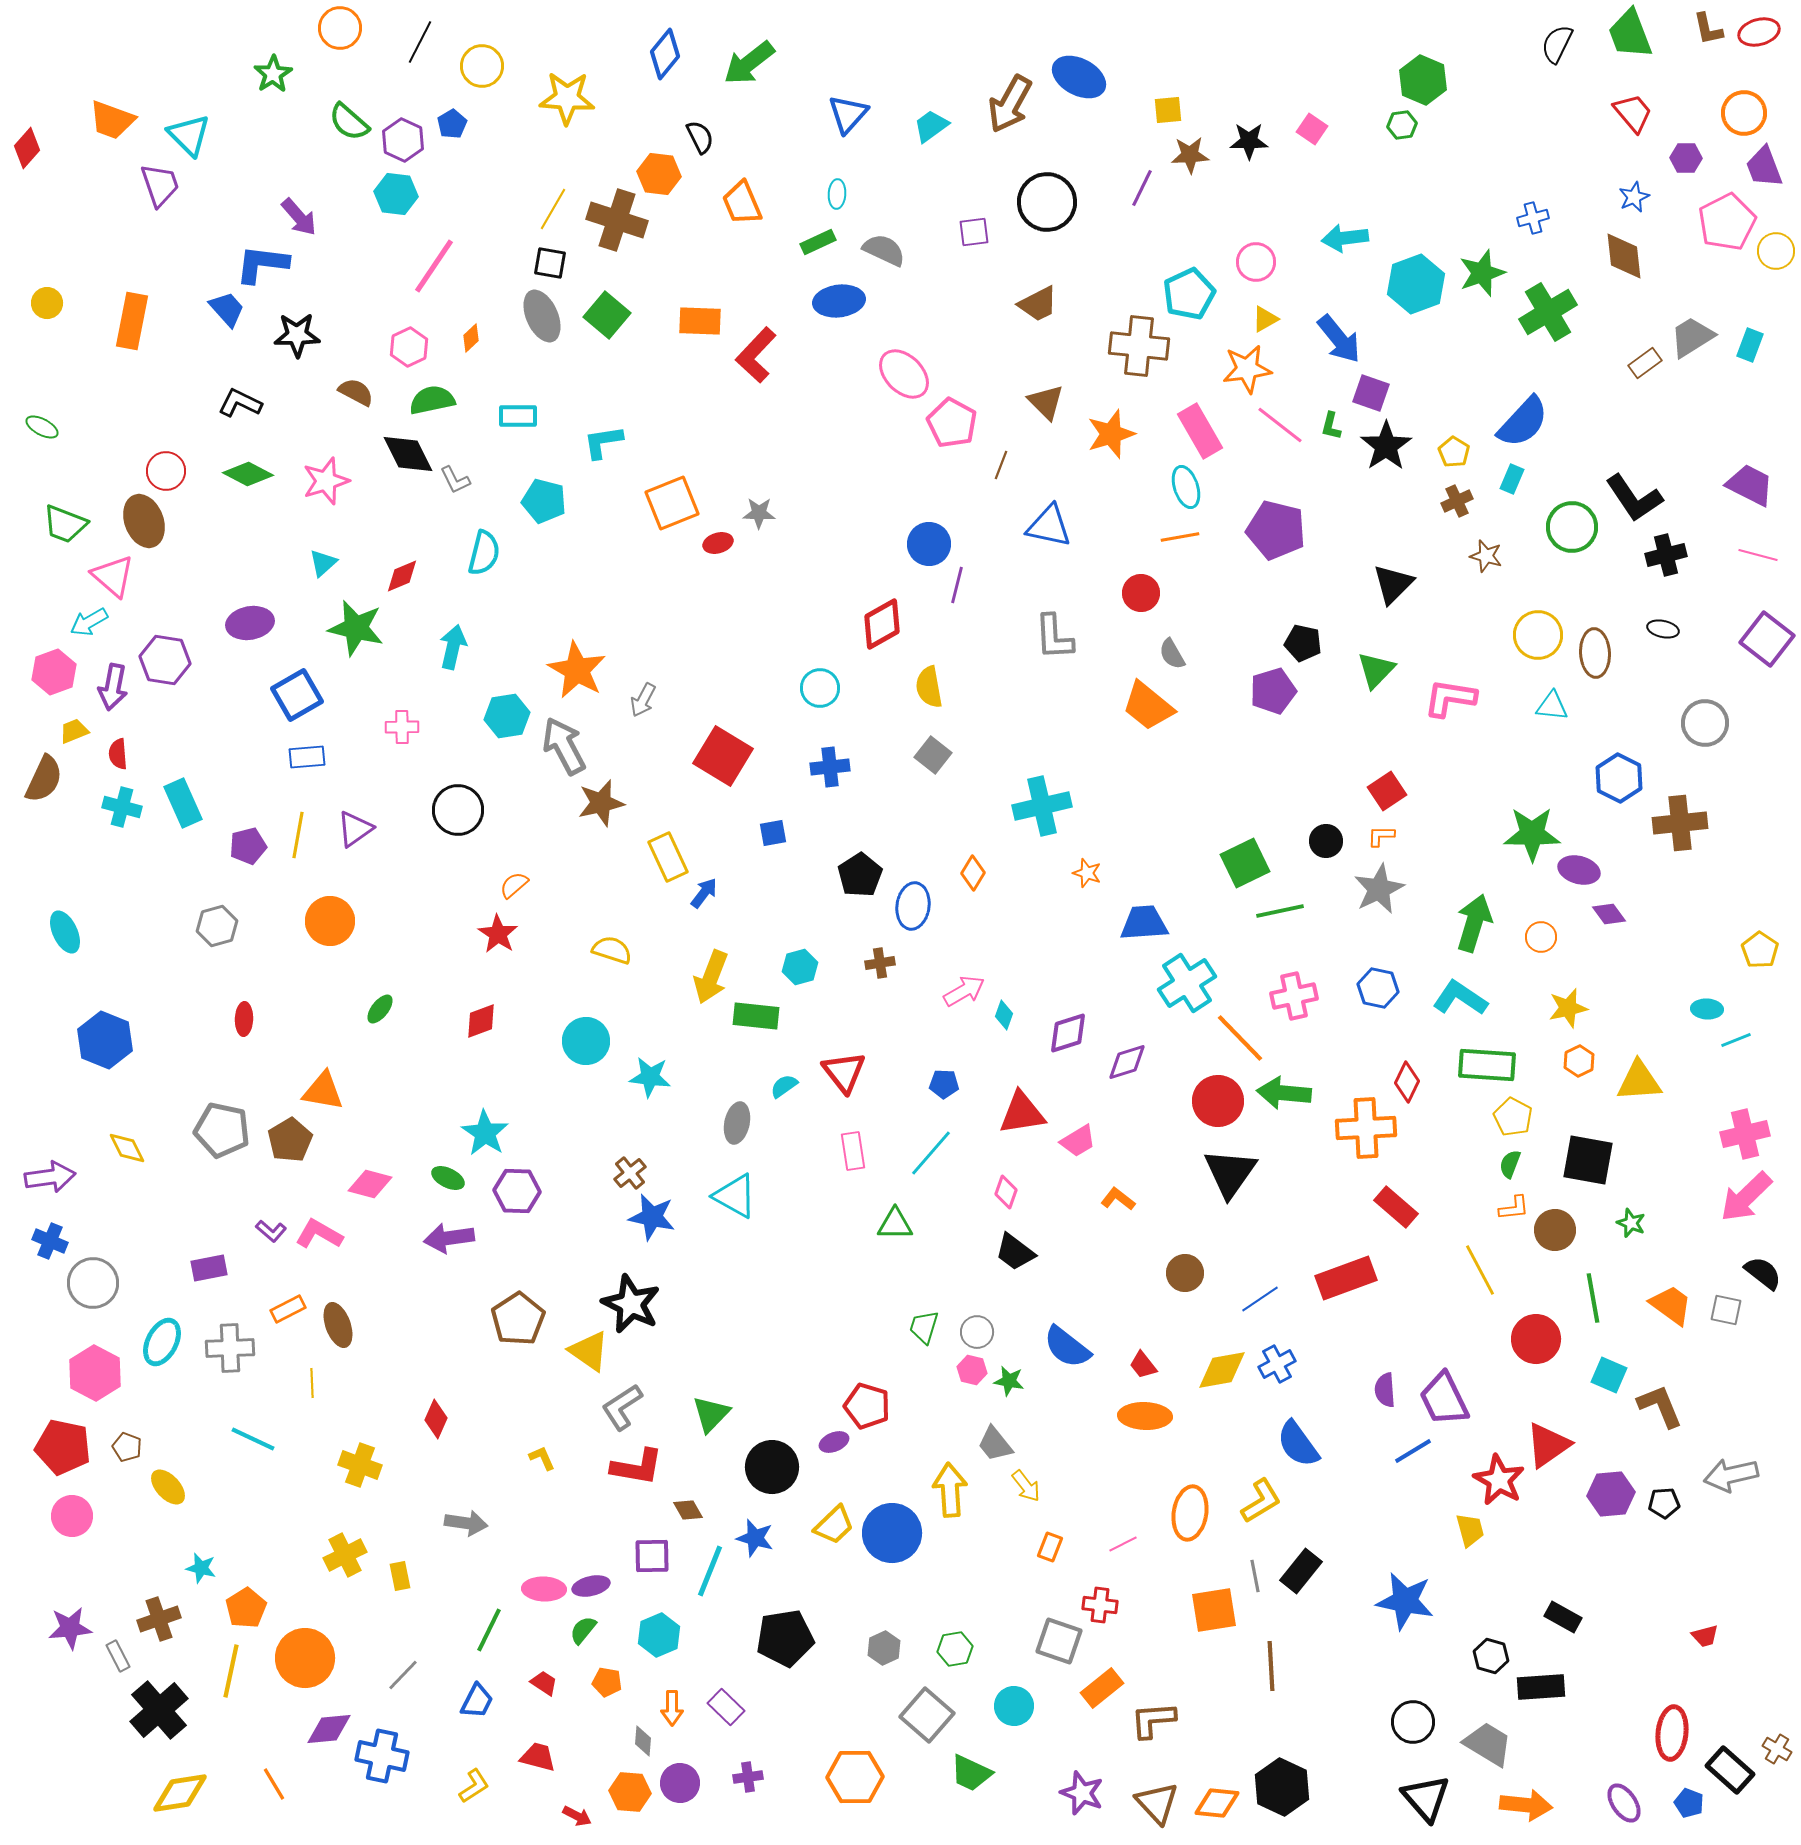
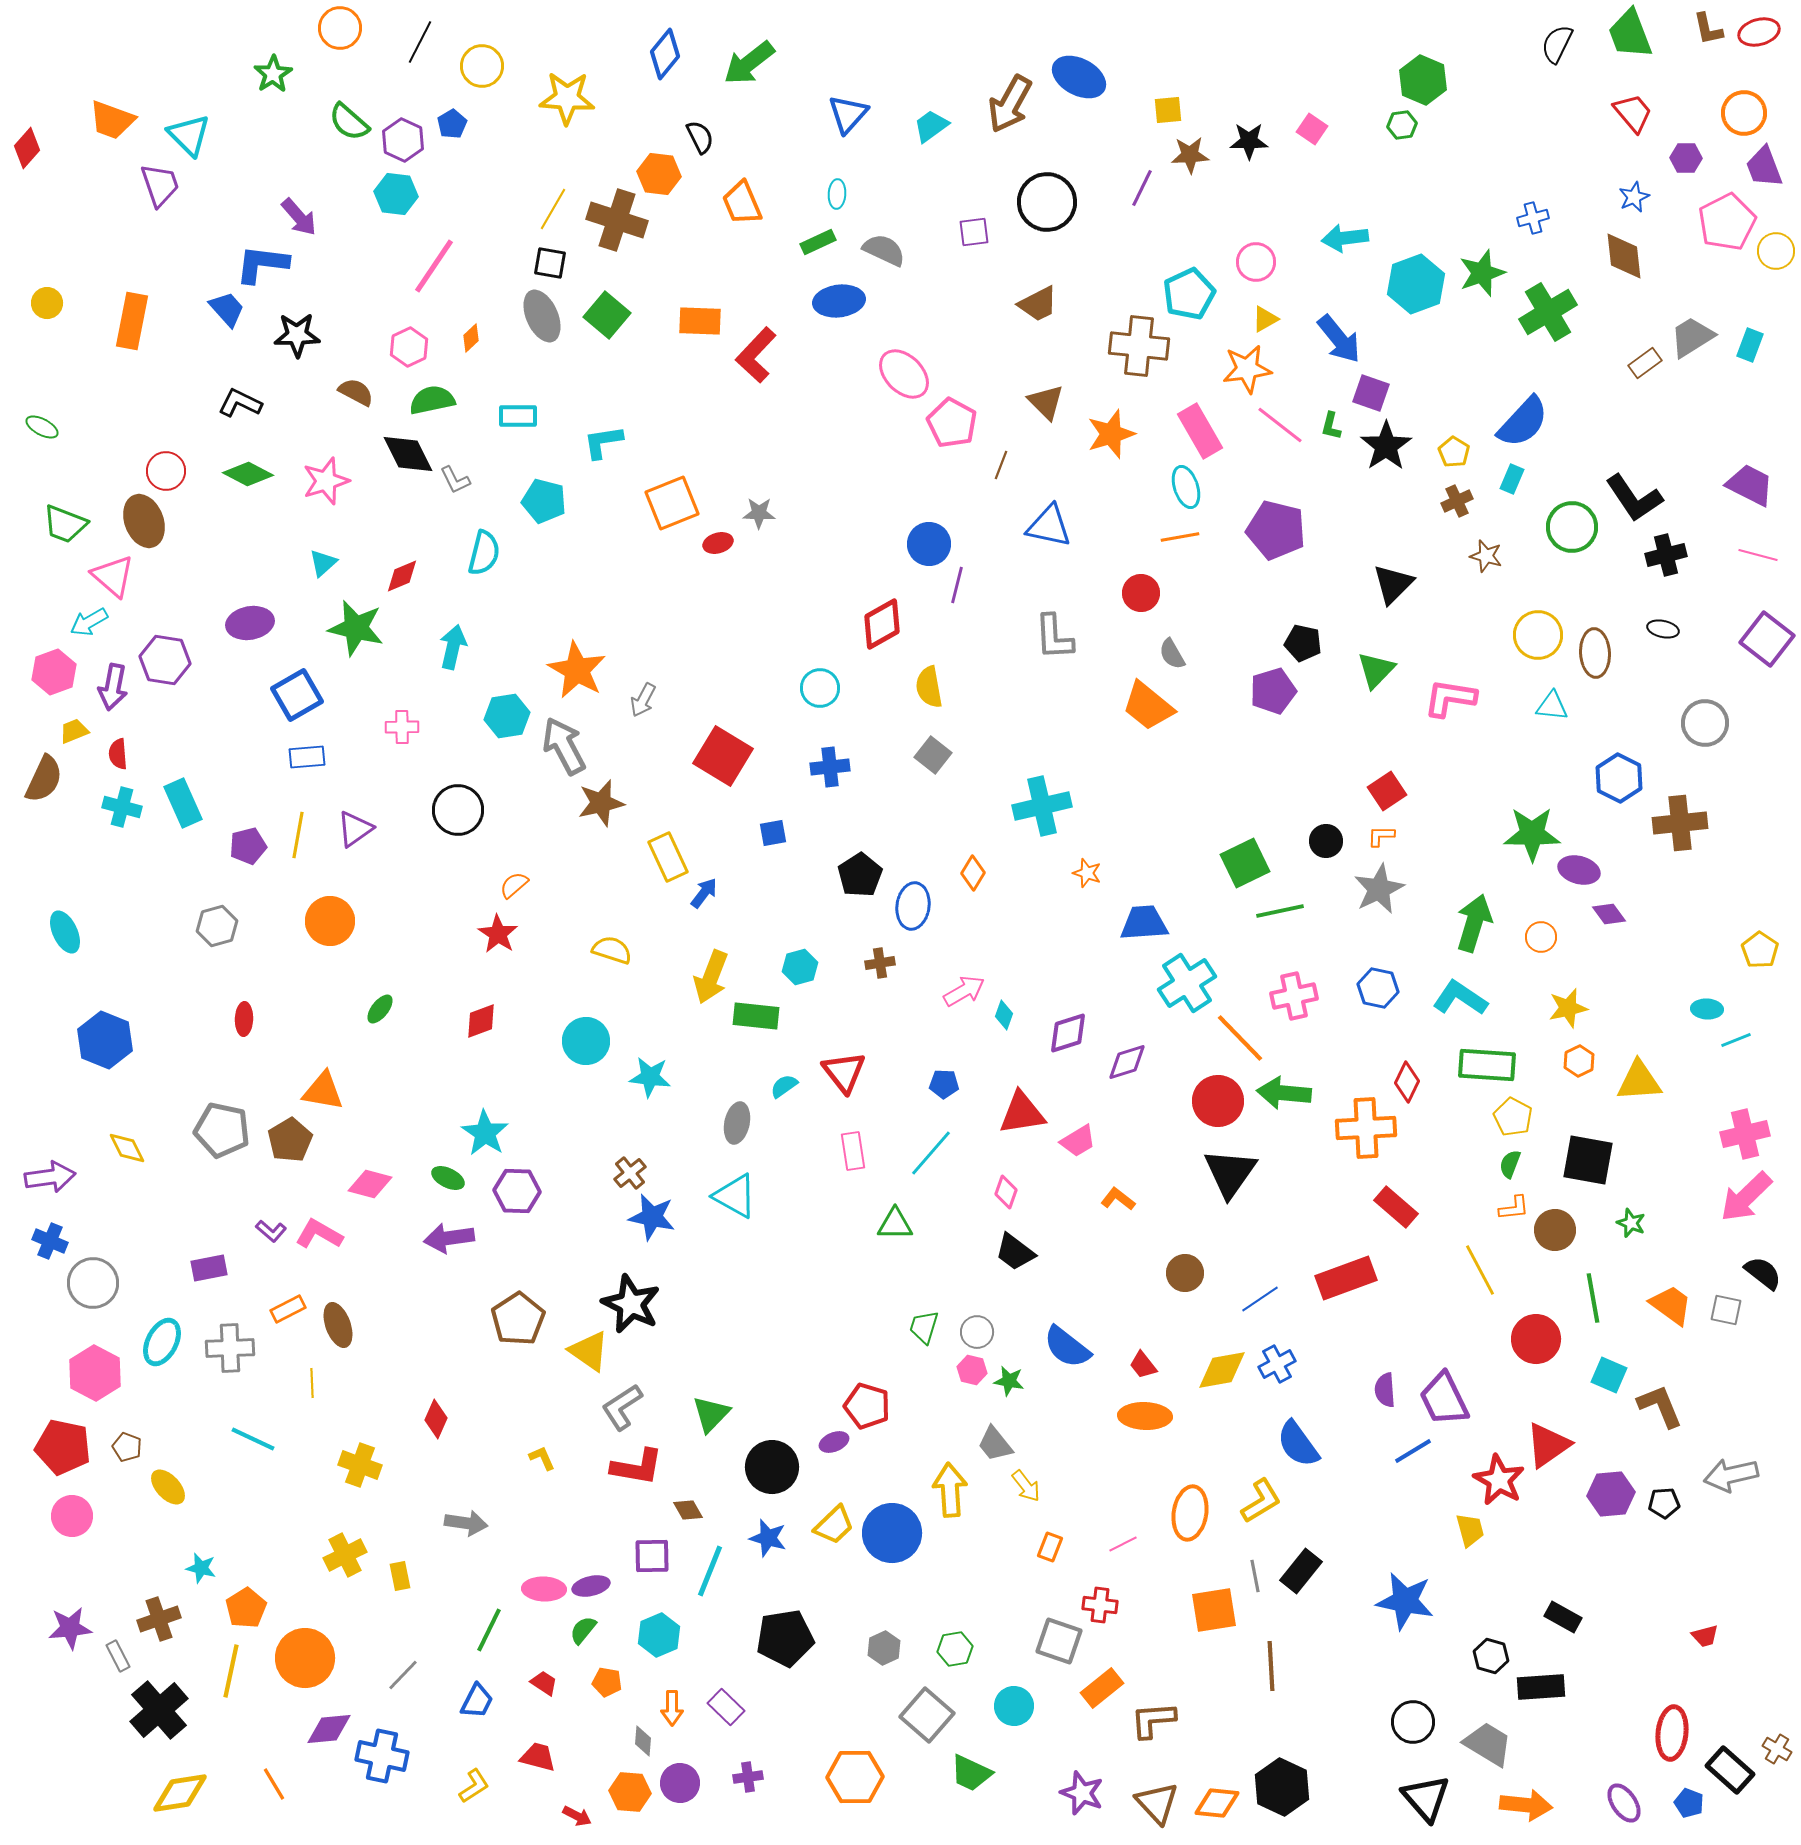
blue star at (755, 1538): moved 13 px right
